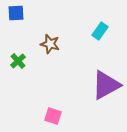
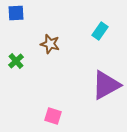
green cross: moved 2 px left
